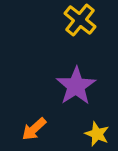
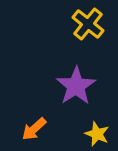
yellow cross: moved 8 px right, 4 px down
